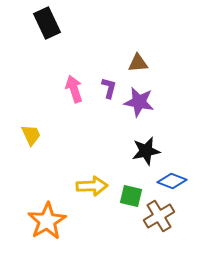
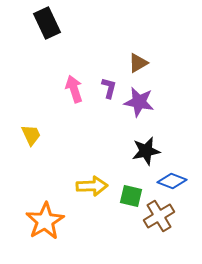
brown triangle: rotated 25 degrees counterclockwise
orange star: moved 2 px left
